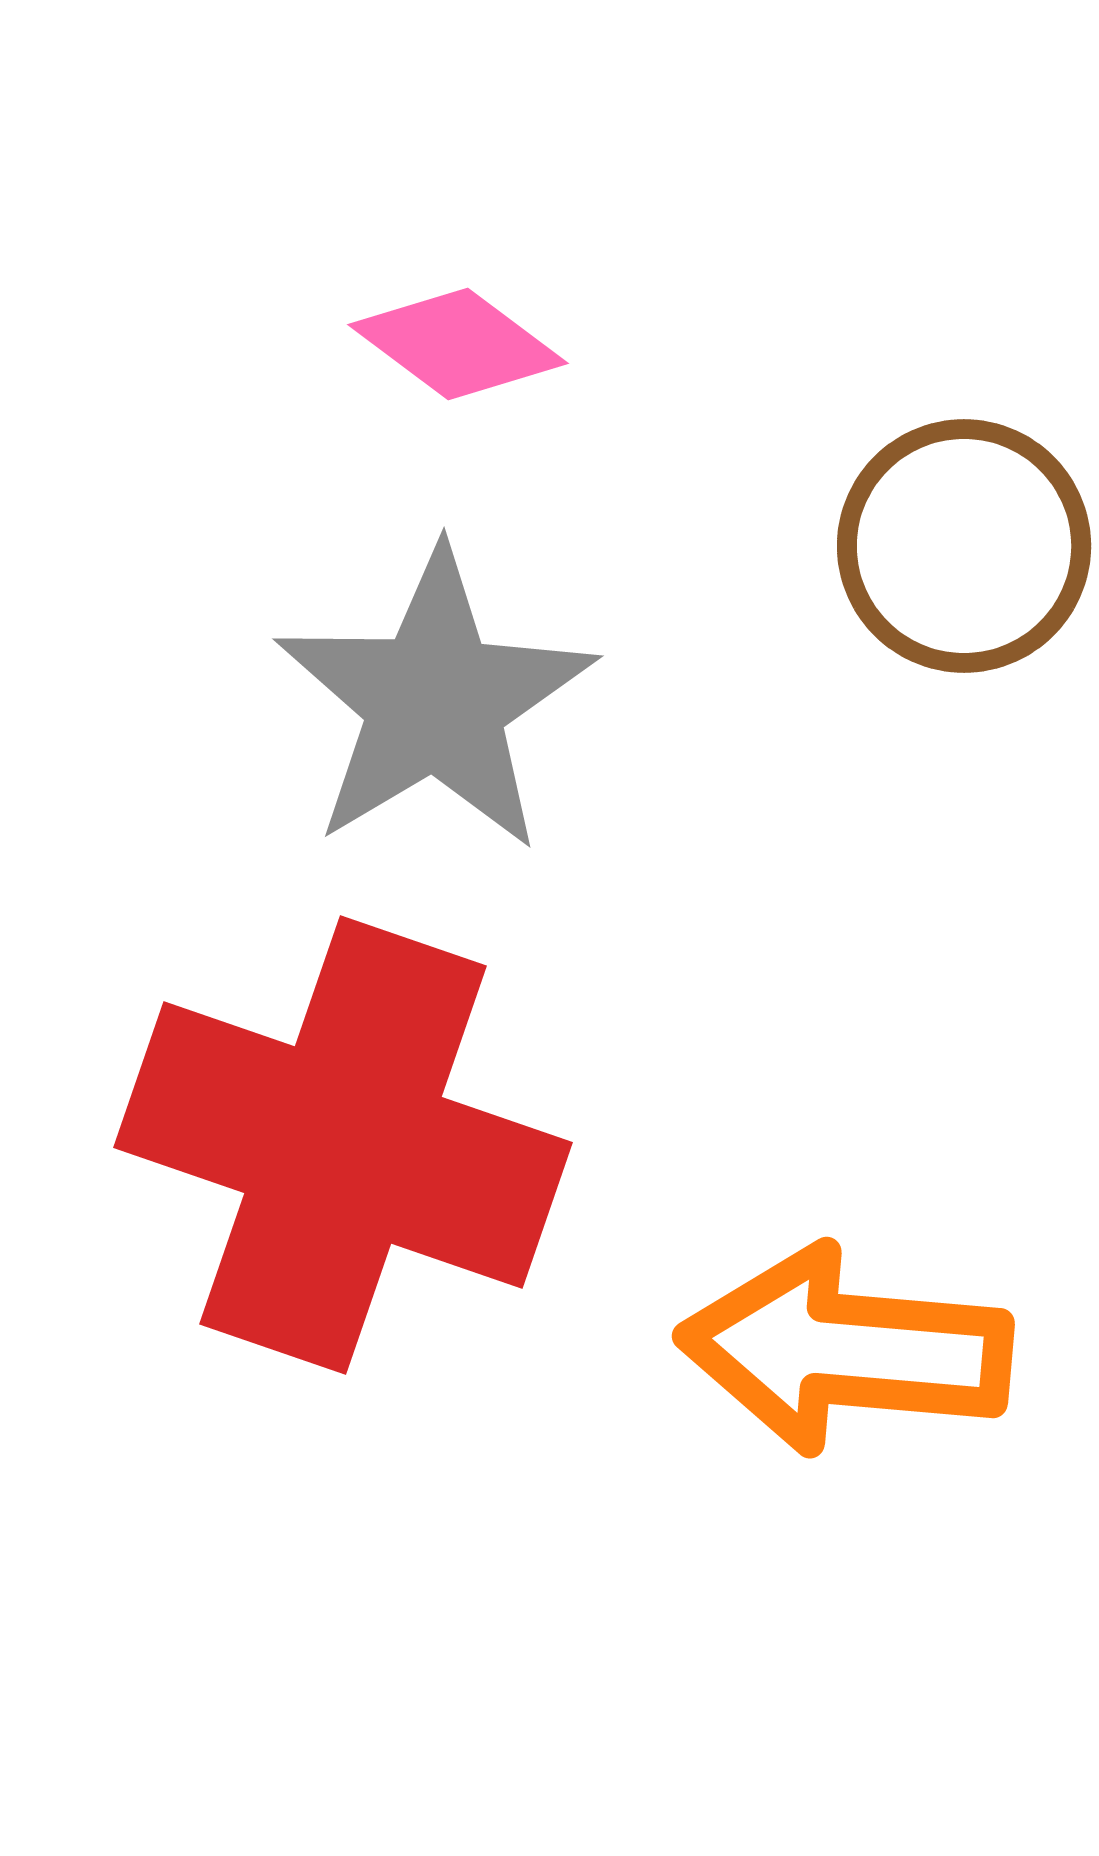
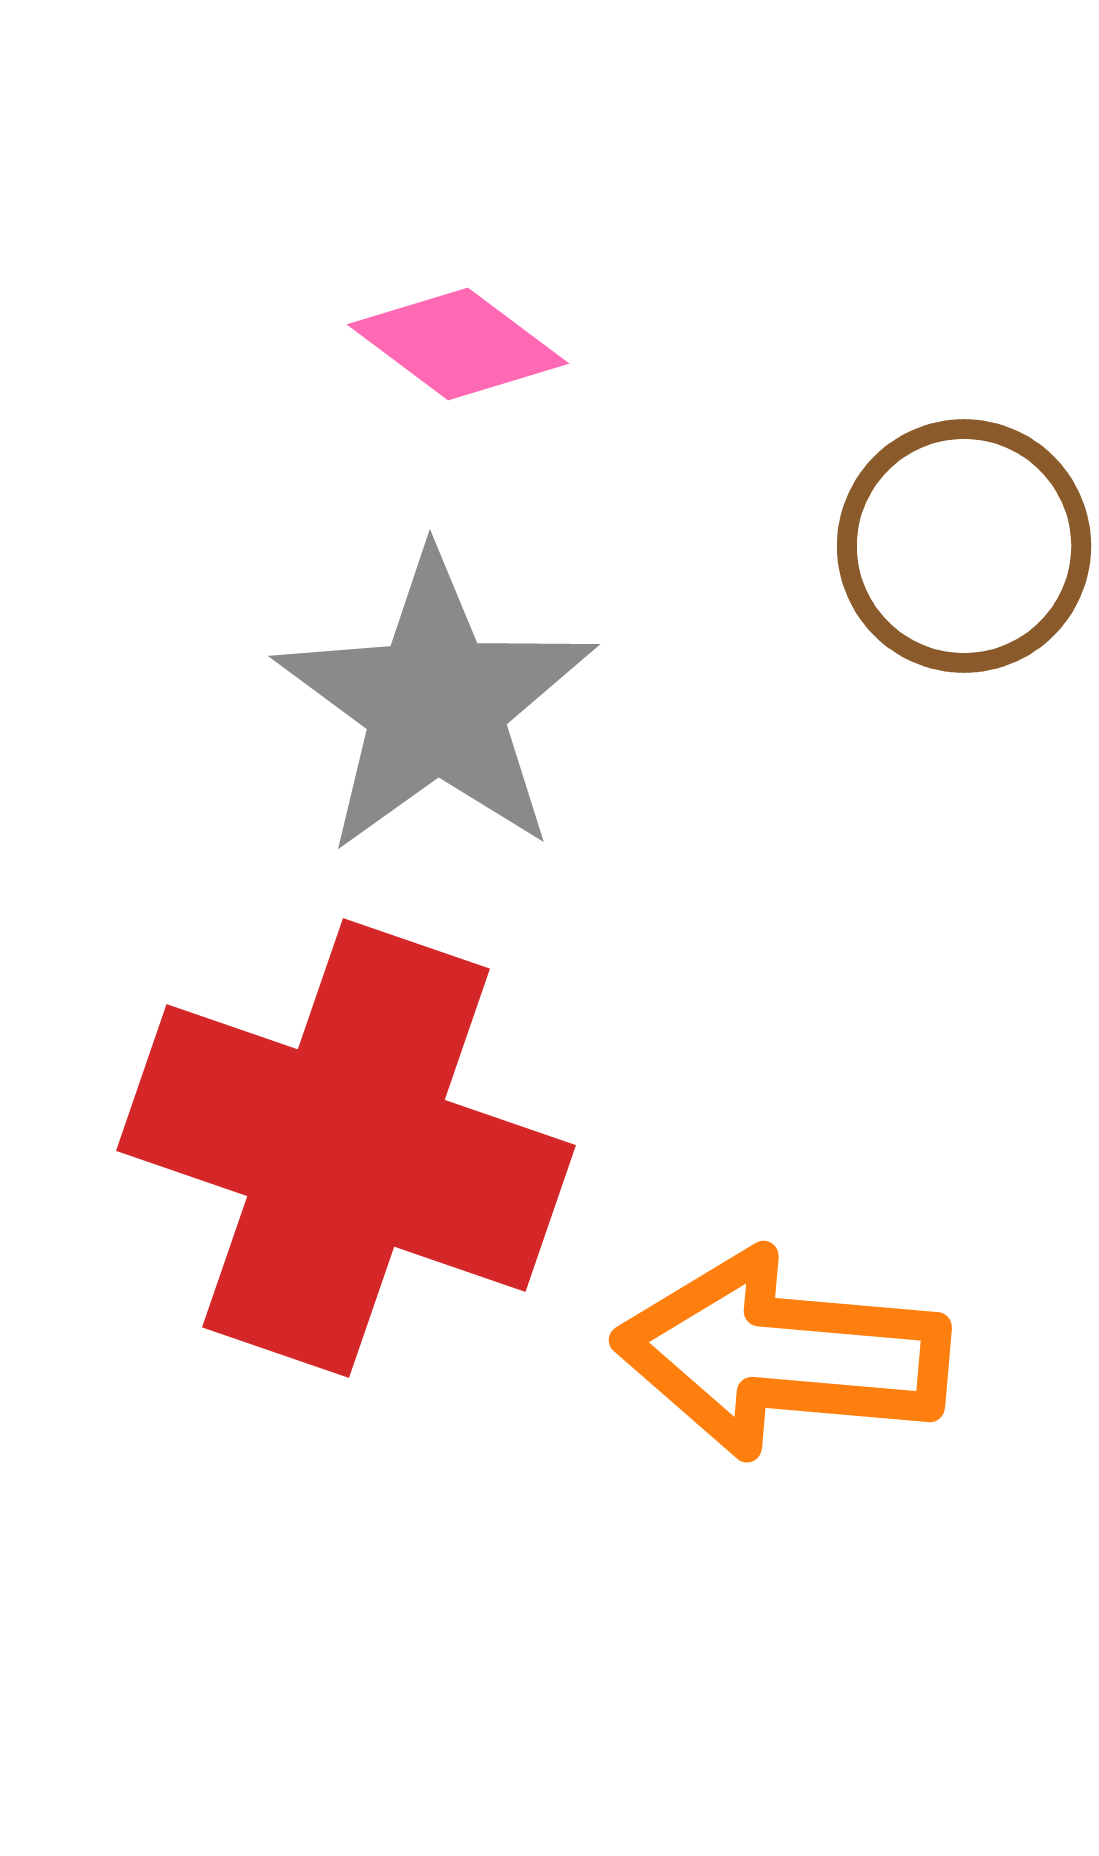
gray star: moved 1 px right, 3 px down; rotated 5 degrees counterclockwise
red cross: moved 3 px right, 3 px down
orange arrow: moved 63 px left, 4 px down
